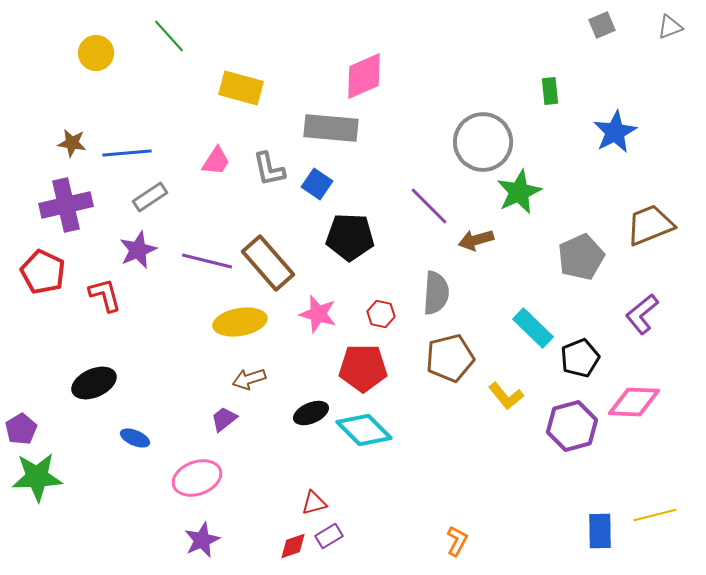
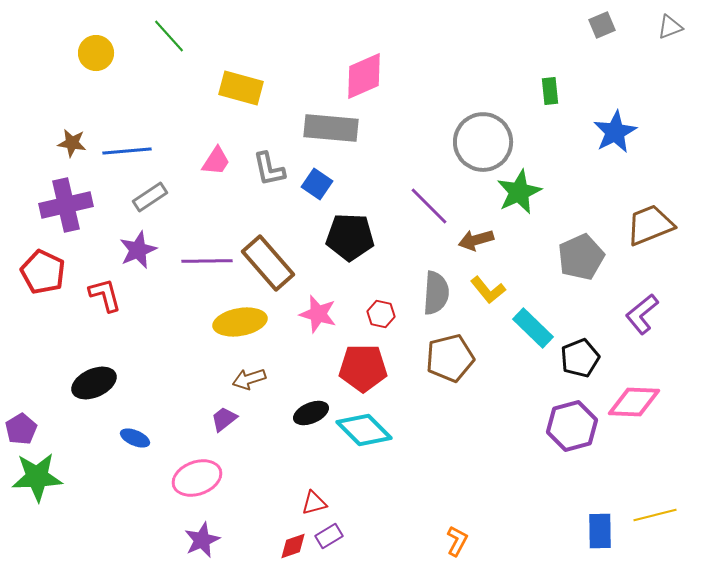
blue line at (127, 153): moved 2 px up
purple line at (207, 261): rotated 15 degrees counterclockwise
yellow L-shape at (506, 396): moved 18 px left, 106 px up
